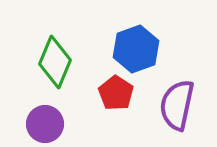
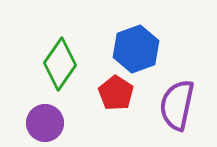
green diamond: moved 5 px right, 2 px down; rotated 12 degrees clockwise
purple circle: moved 1 px up
